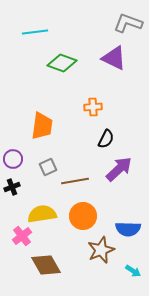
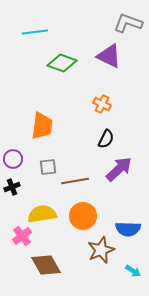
purple triangle: moved 5 px left, 2 px up
orange cross: moved 9 px right, 3 px up; rotated 30 degrees clockwise
gray square: rotated 18 degrees clockwise
